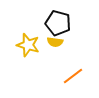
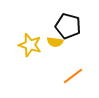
black pentagon: moved 10 px right, 3 px down
yellow star: moved 2 px right
